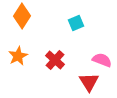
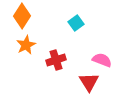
cyan square: rotated 14 degrees counterclockwise
orange star: moved 8 px right, 11 px up
red cross: moved 1 px right; rotated 30 degrees clockwise
